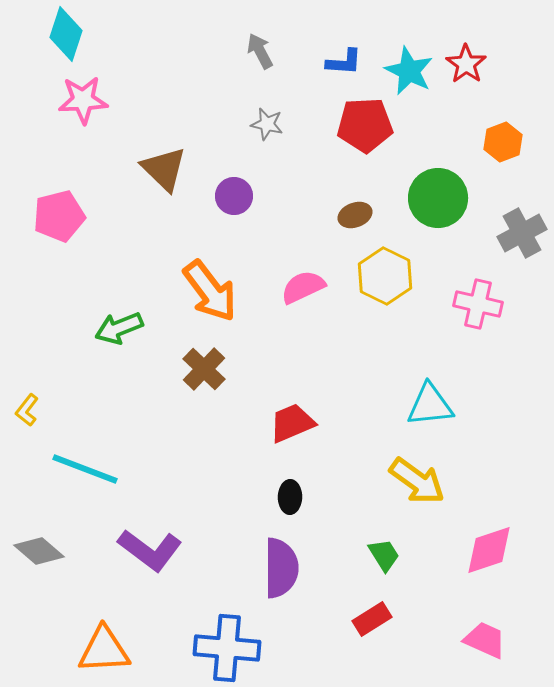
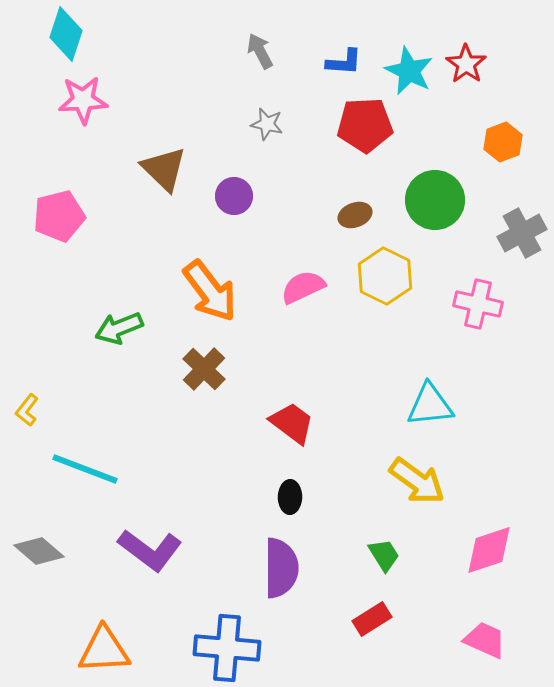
green circle: moved 3 px left, 2 px down
red trapezoid: rotated 60 degrees clockwise
